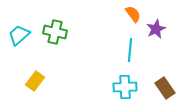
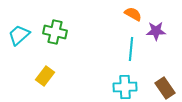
orange semicircle: rotated 24 degrees counterclockwise
purple star: moved 2 px down; rotated 24 degrees clockwise
cyan line: moved 1 px right, 1 px up
yellow rectangle: moved 10 px right, 5 px up
